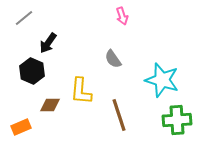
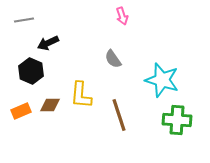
gray line: moved 2 px down; rotated 30 degrees clockwise
black arrow: rotated 30 degrees clockwise
black hexagon: moved 1 px left
yellow L-shape: moved 4 px down
green cross: rotated 8 degrees clockwise
orange rectangle: moved 16 px up
